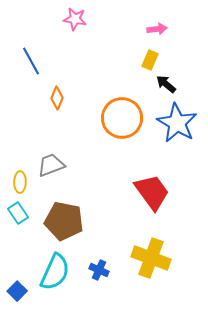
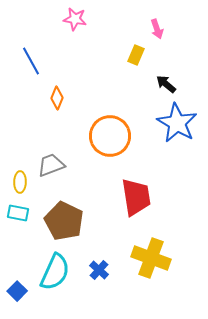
pink arrow: rotated 78 degrees clockwise
yellow rectangle: moved 14 px left, 5 px up
orange circle: moved 12 px left, 18 px down
red trapezoid: moved 16 px left, 5 px down; rotated 27 degrees clockwise
cyan rectangle: rotated 45 degrees counterclockwise
brown pentagon: rotated 15 degrees clockwise
blue cross: rotated 18 degrees clockwise
